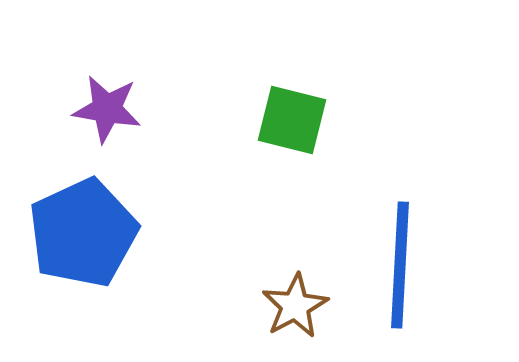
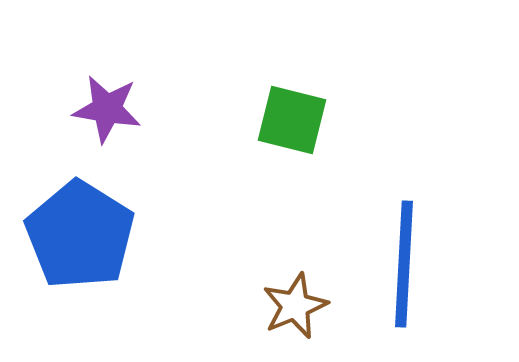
blue pentagon: moved 3 px left, 2 px down; rotated 15 degrees counterclockwise
blue line: moved 4 px right, 1 px up
brown star: rotated 6 degrees clockwise
